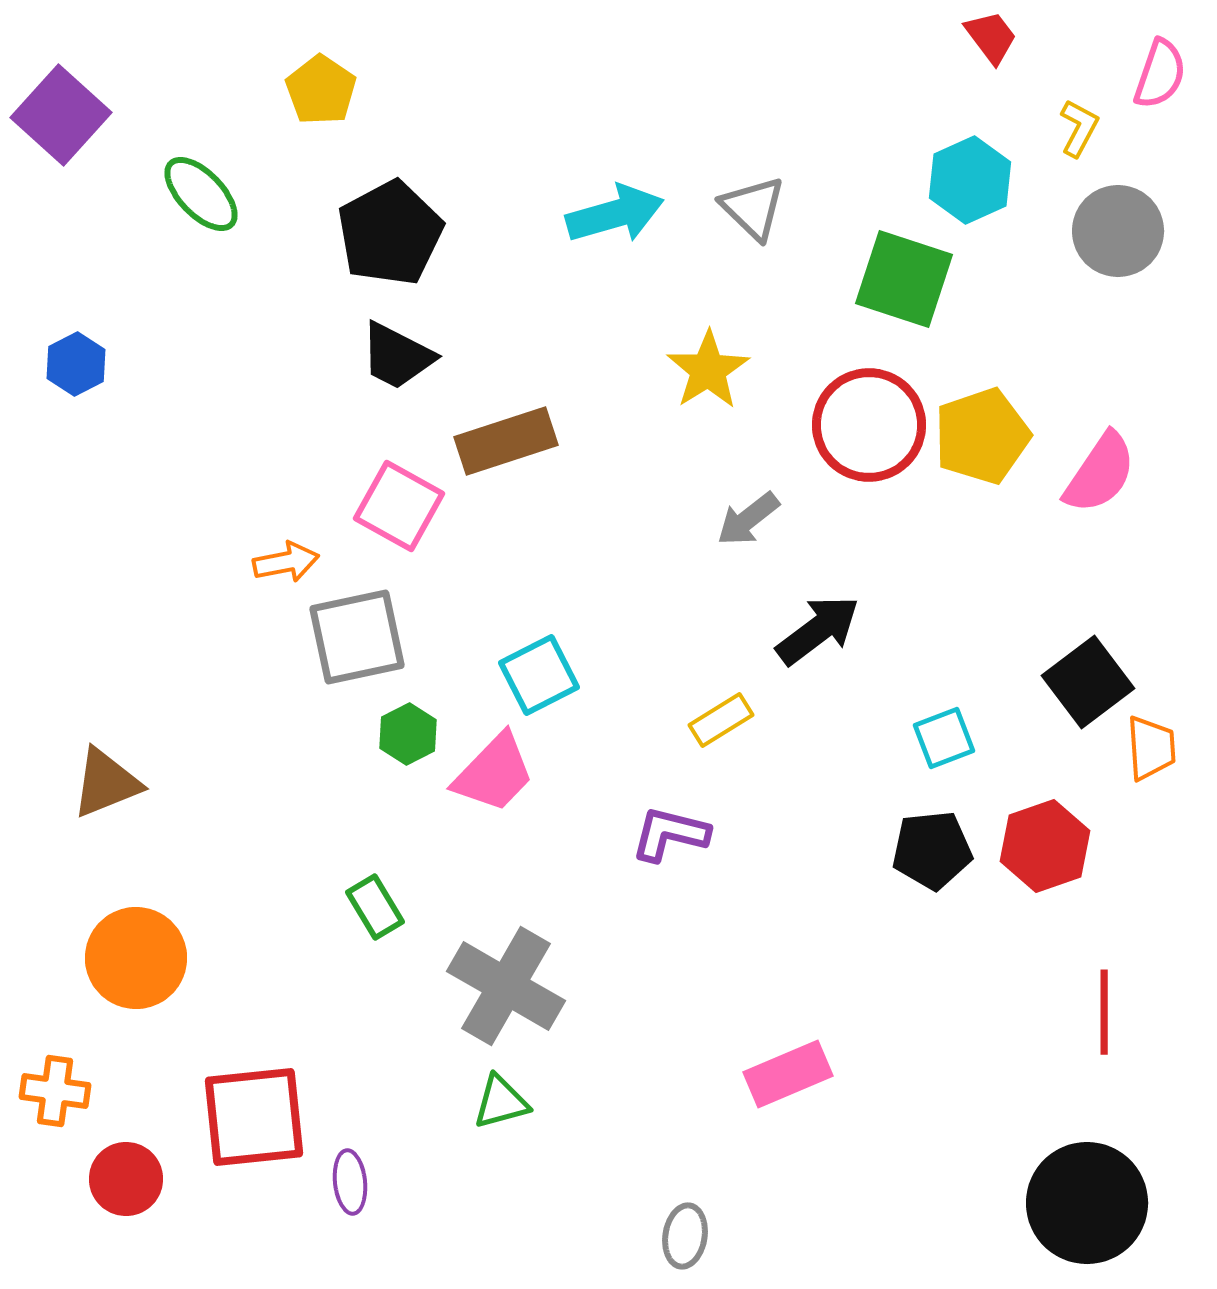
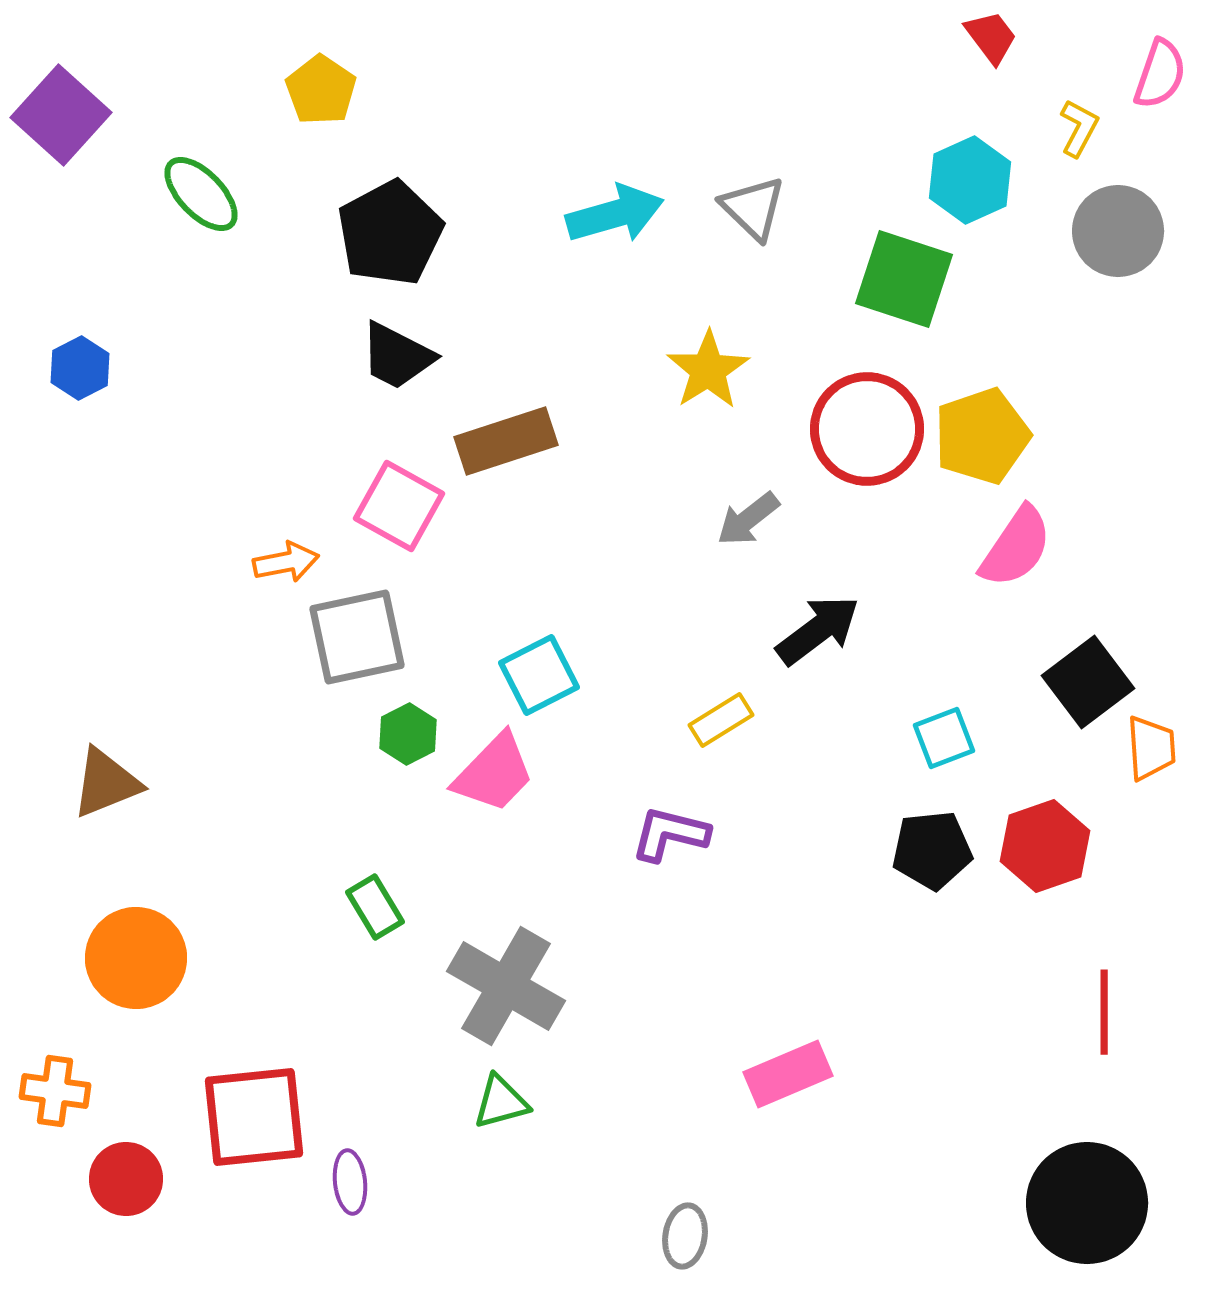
blue hexagon at (76, 364): moved 4 px right, 4 px down
red circle at (869, 425): moved 2 px left, 4 px down
pink semicircle at (1100, 473): moved 84 px left, 74 px down
